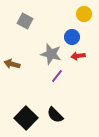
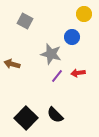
red arrow: moved 17 px down
